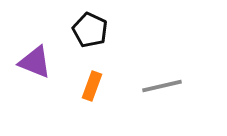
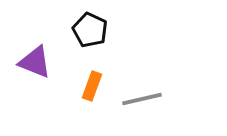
gray line: moved 20 px left, 13 px down
